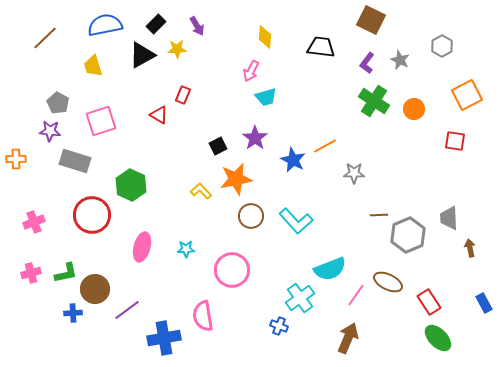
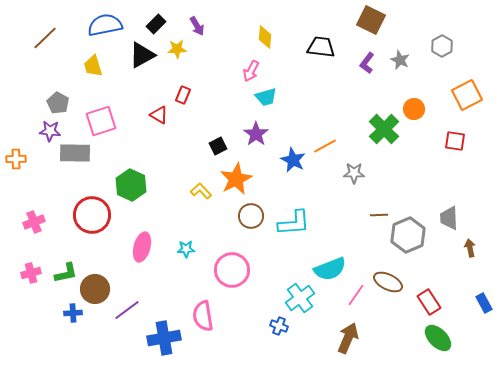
green cross at (374, 101): moved 10 px right, 28 px down; rotated 12 degrees clockwise
purple star at (255, 138): moved 1 px right, 4 px up
gray rectangle at (75, 161): moved 8 px up; rotated 16 degrees counterclockwise
orange star at (236, 179): rotated 16 degrees counterclockwise
cyan L-shape at (296, 221): moved 2 px left, 2 px down; rotated 52 degrees counterclockwise
